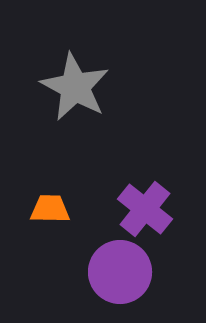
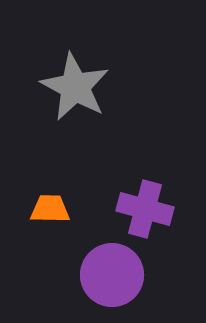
purple cross: rotated 24 degrees counterclockwise
purple circle: moved 8 px left, 3 px down
